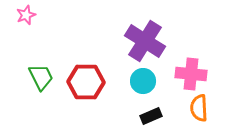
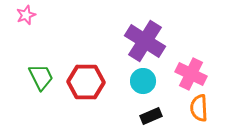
pink cross: rotated 20 degrees clockwise
